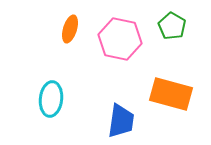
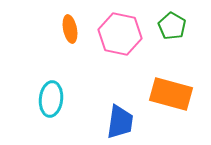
orange ellipse: rotated 28 degrees counterclockwise
pink hexagon: moved 5 px up
blue trapezoid: moved 1 px left, 1 px down
